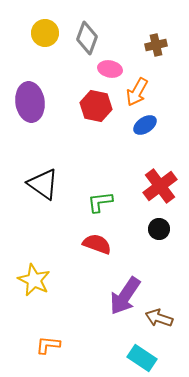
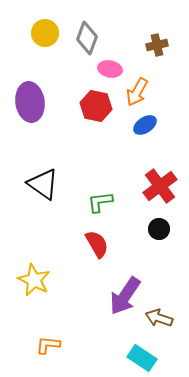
brown cross: moved 1 px right
red semicircle: rotated 40 degrees clockwise
